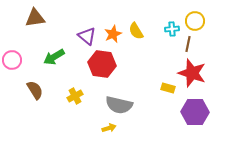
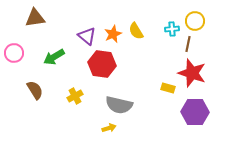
pink circle: moved 2 px right, 7 px up
